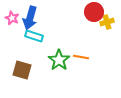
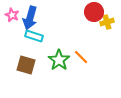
pink star: moved 3 px up
orange line: rotated 35 degrees clockwise
brown square: moved 4 px right, 5 px up
